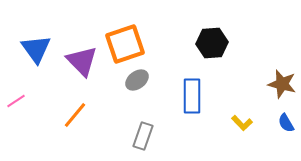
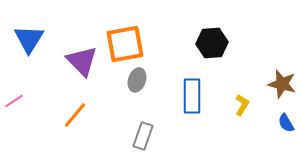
orange square: rotated 9 degrees clockwise
blue triangle: moved 7 px left, 10 px up; rotated 8 degrees clockwise
gray ellipse: rotated 35 degrees counterclockwise
pink line: moved 2 px left
yellow L-shape: moved 18 px up; rotated 105 degrees counterclockwise
